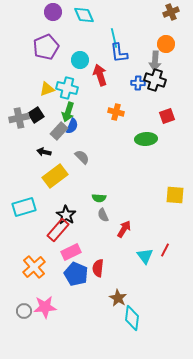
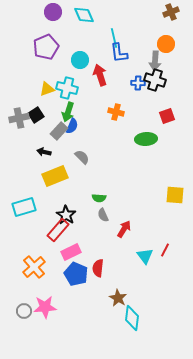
yellow rectangle at (55, 176): rotated 15 degrees clockwise
